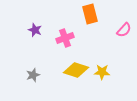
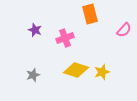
yellow star: rotated 21 degrees counterclockwise
